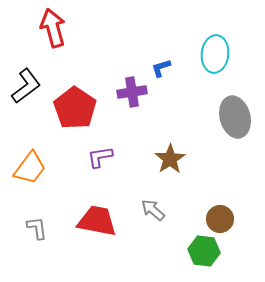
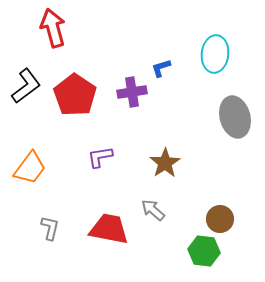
red pentagon: moved 13 px up
brown star: moved 5 px left, 4 px down
red trapezoid: moved 12 px right, 8 px down
gray L-shape: moved 13 px right; rotated 20 degrees clockwise
